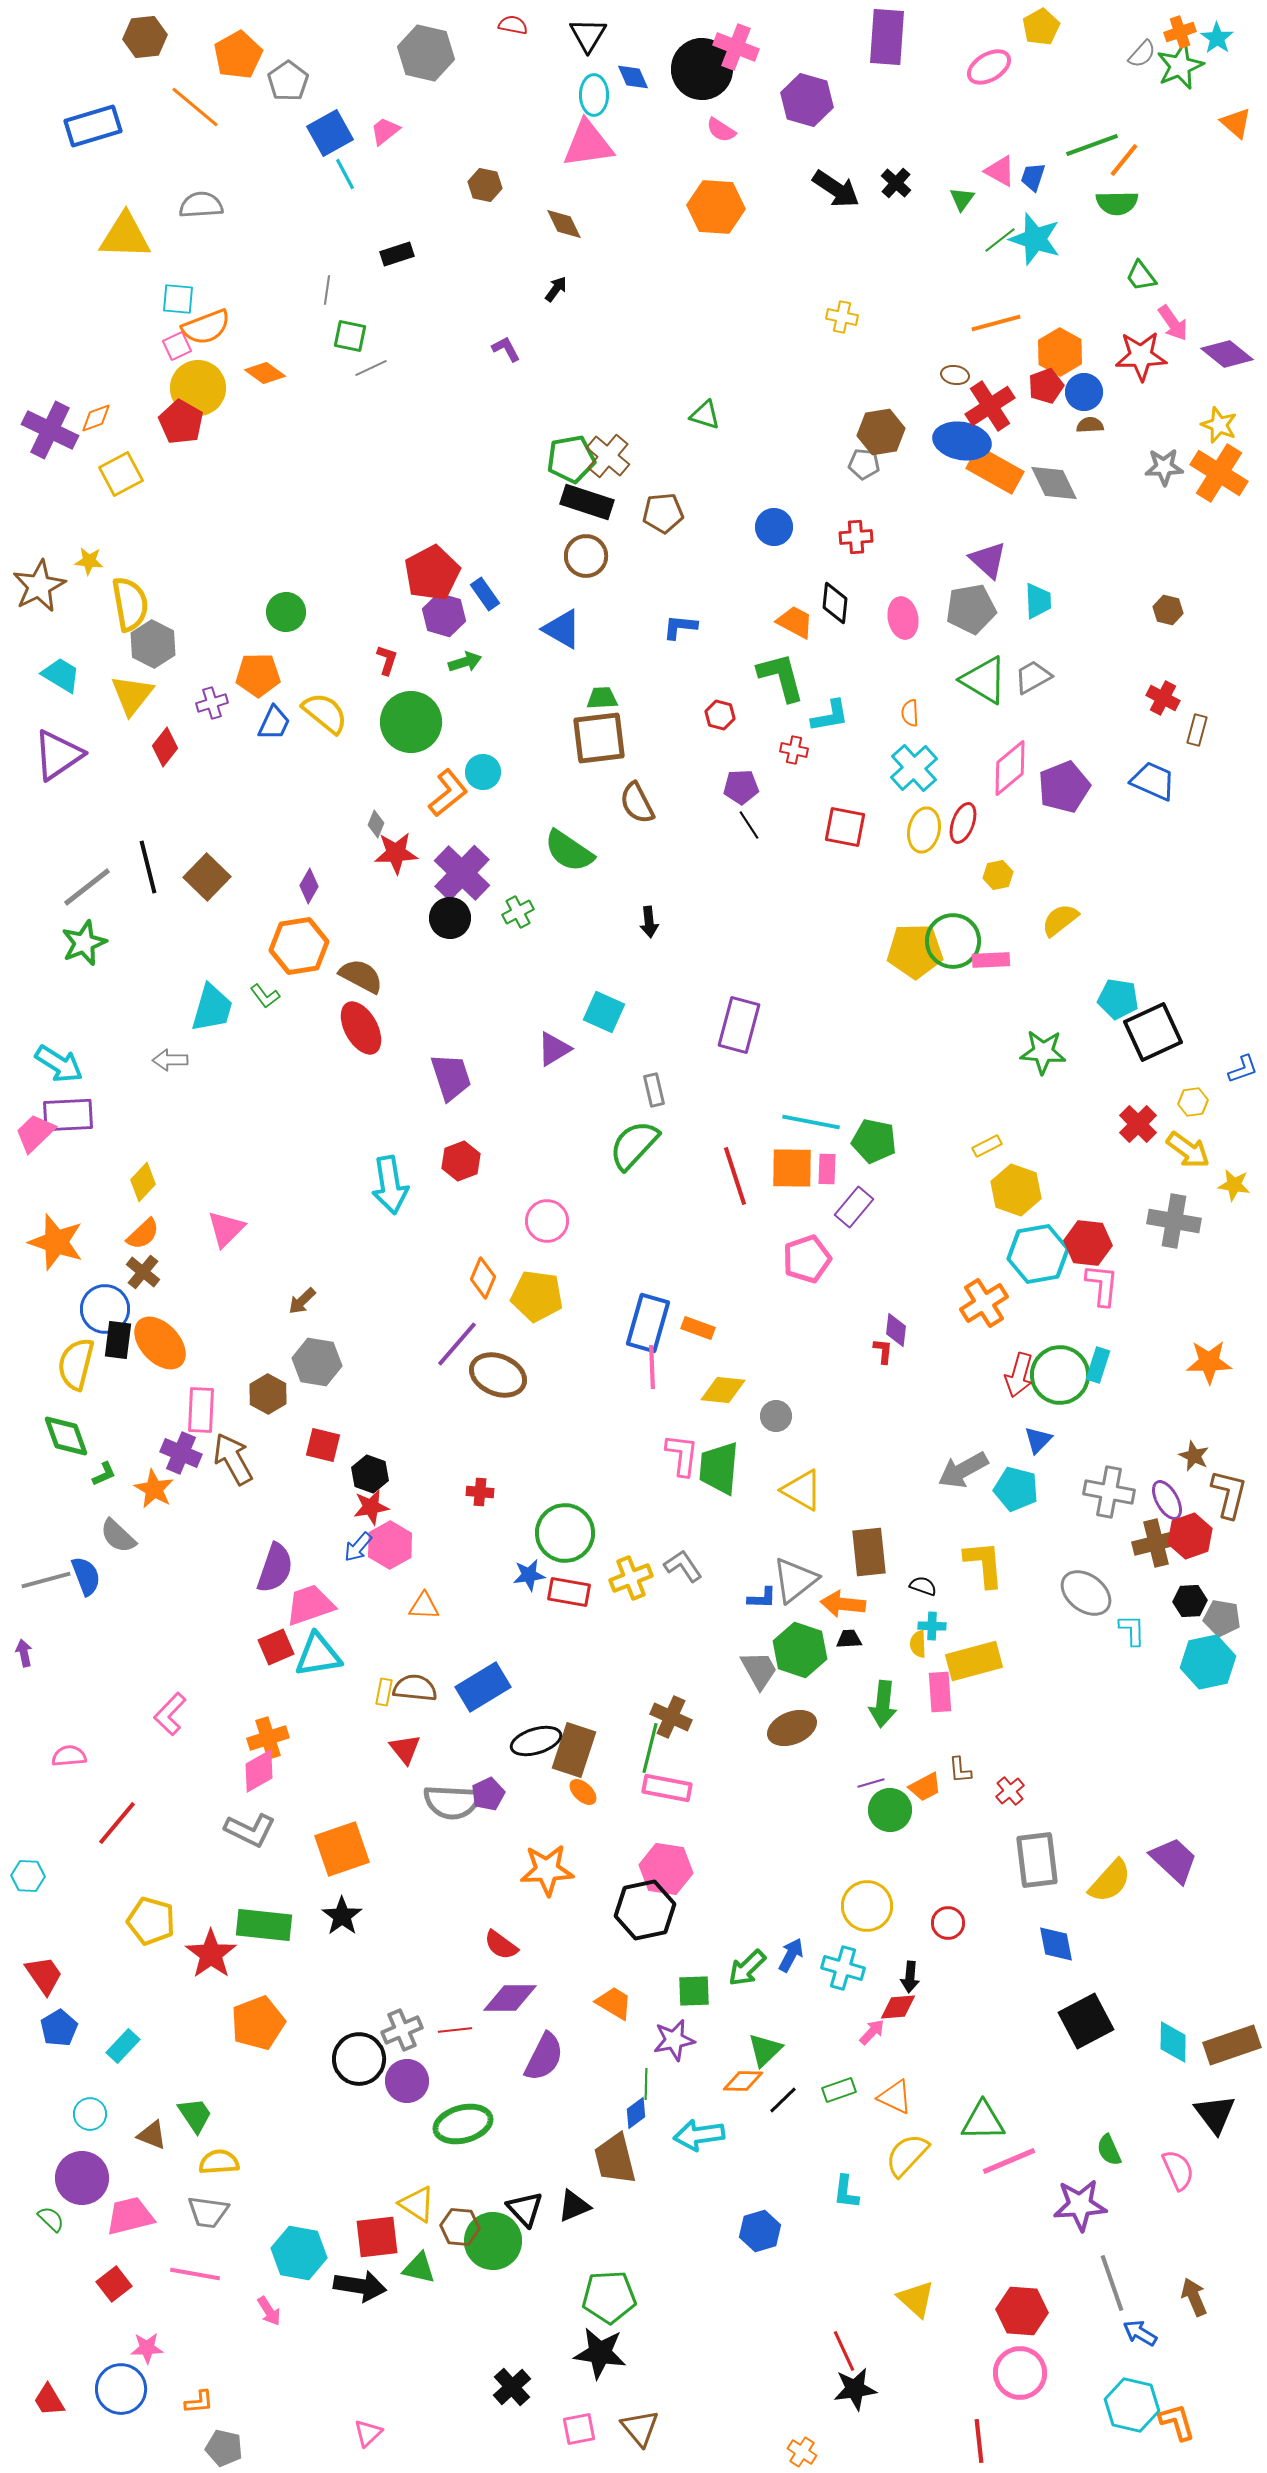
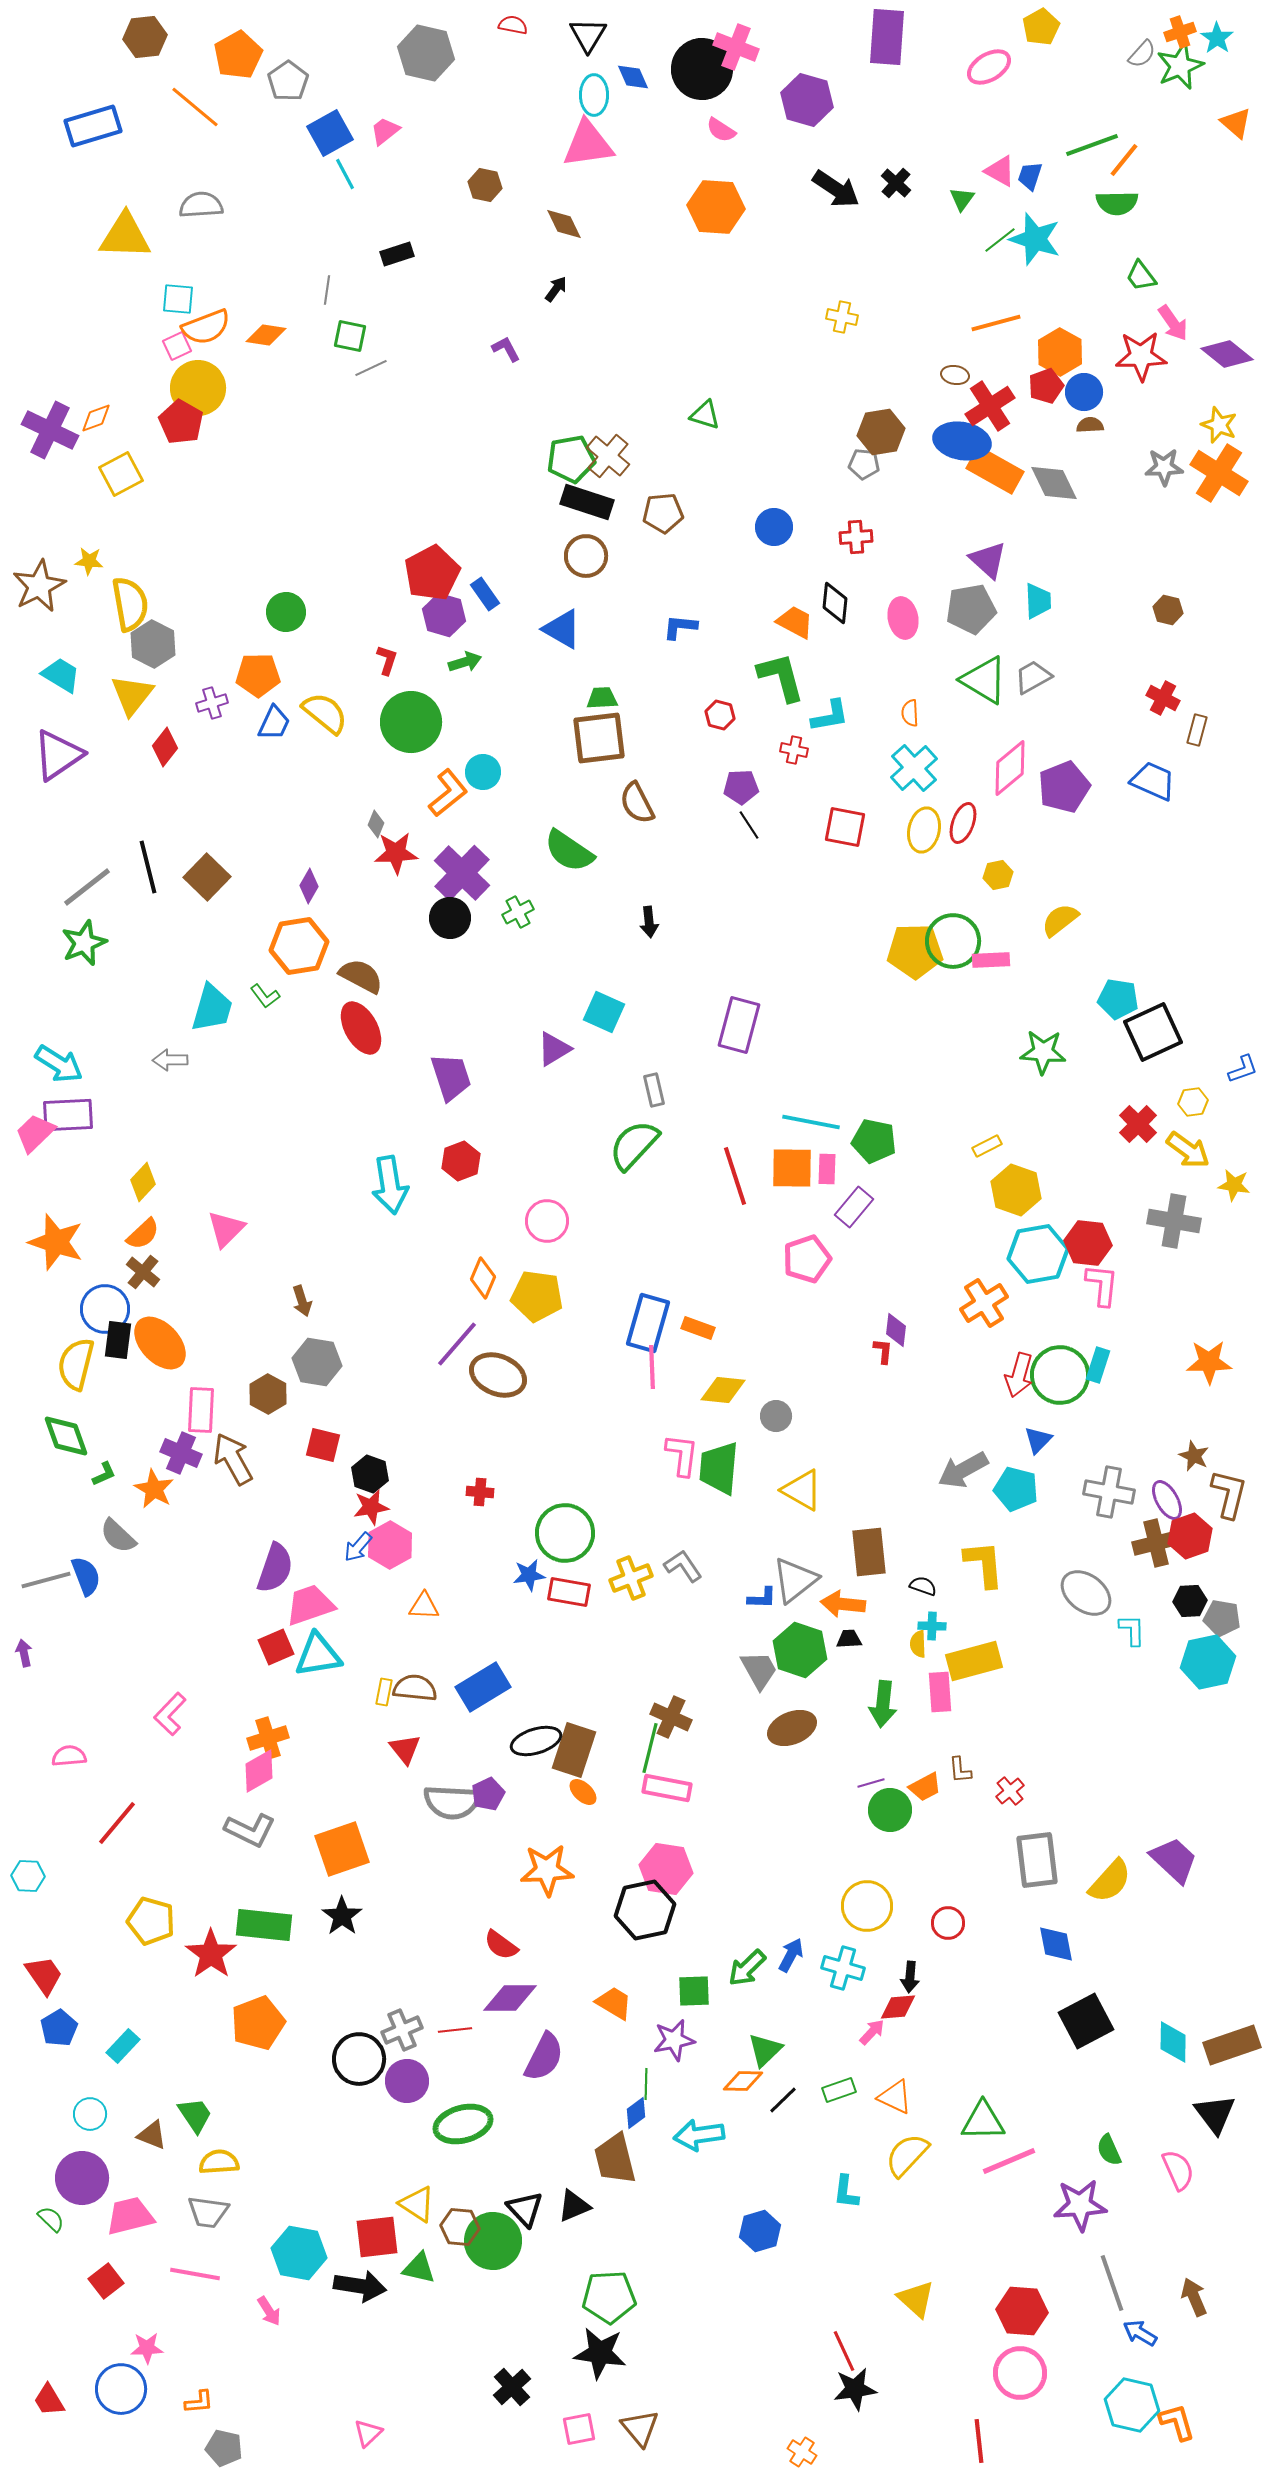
blue trapezoid at (1033, 177): moved 3 px left, 1 px up
orange diamond at (265, 373): moved 1 px right, 38 px up; rotated 27 degrees counterclockwise
brown arrow at (302, 1301): rotated 64 degrees counterclockwise
red square at (114, 2284): moved 8 px left, 3 px up
